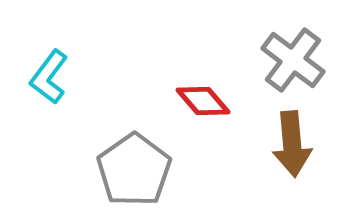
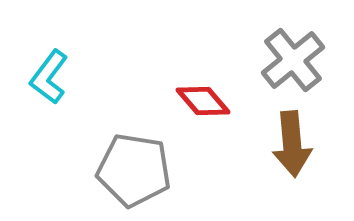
gray cross: rotated 14 degrees clockwise
gray pentagon: rotated 28 degrees counterclockwise
